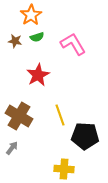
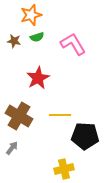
orange star: rotated 15 degrees clockwise
brown star: moved 1 px left
red star: moved 3 px down
yellow line: rotated 70 degrees counterclockwise
yellow cross: rotated 18 degrees counterclockwise
